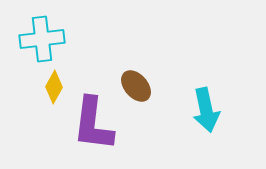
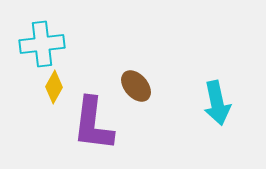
cyan cross: moved 5 px down
cyan arrow: moved 11 px right, 7 px up
